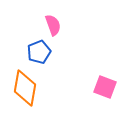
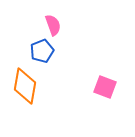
blue pentagon: moved 3 px right, 1 px up
orange diamond: moved 2 px up
